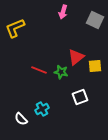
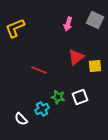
pink arrow: moved 5 px right, 12 px down
green star: moved 3 px left, 25 px down
